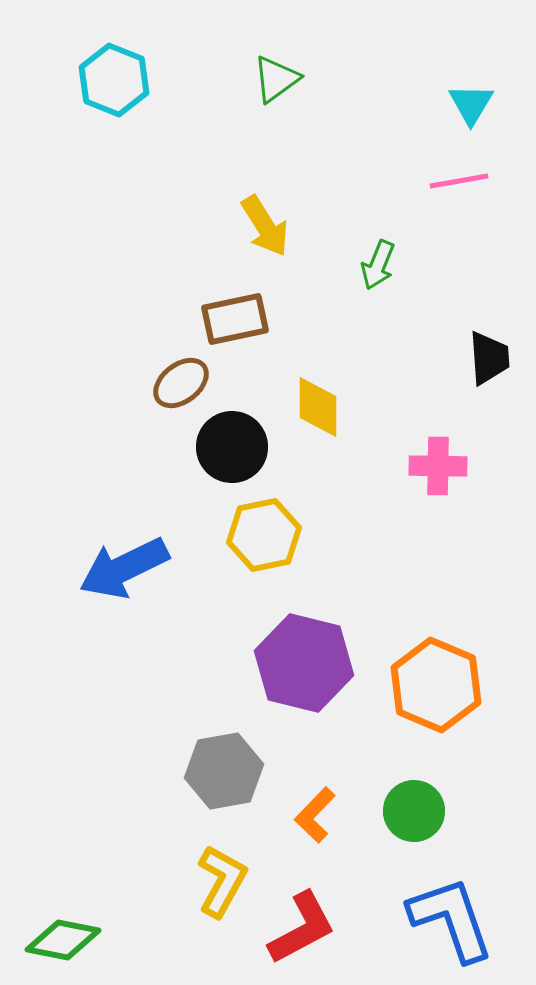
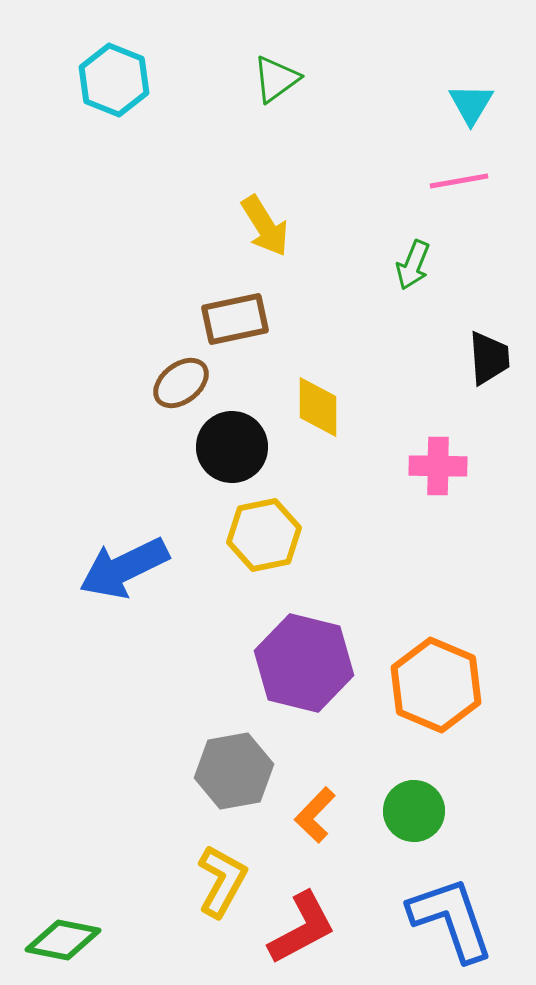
green arrow: moved 35 px right
gray hexagon: moved 10 px right
